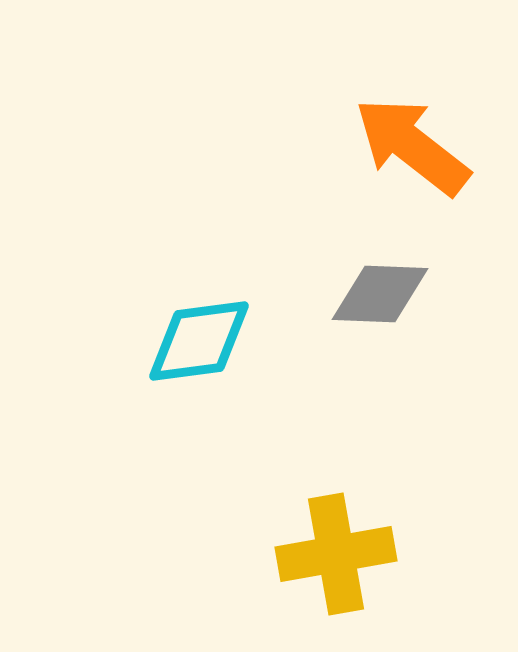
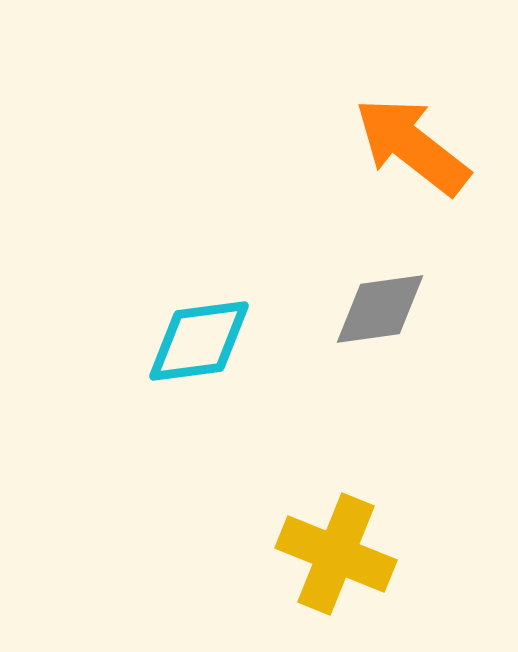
gray diamond: moved 15 px down; rotated 10 degrees counterclockwise
yellow cross: rotated 32 degrees clockwise
